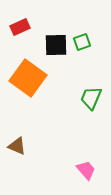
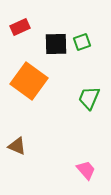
black square: moved 1 px up
orange square: moved 1 px right, 3 px down
green trapezoid: moved 2 px left
